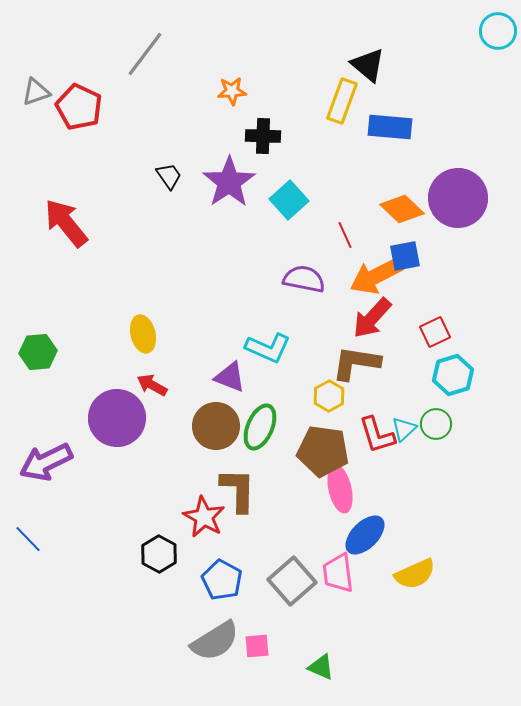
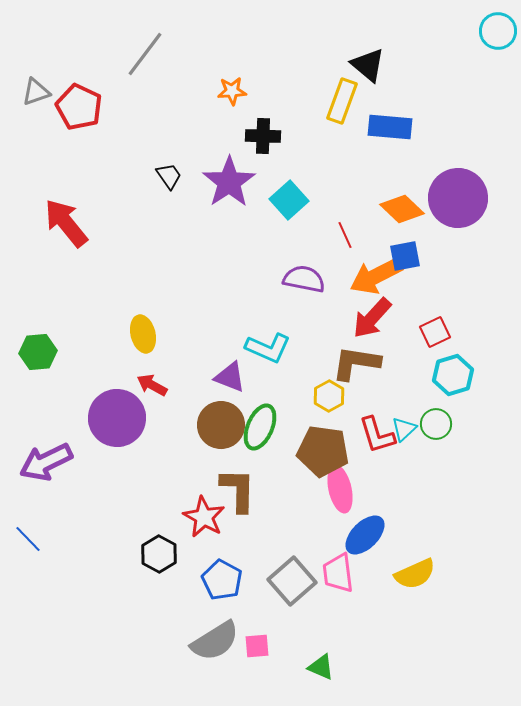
brown circle at (216, 426): moved 5 px right, 1 px up
